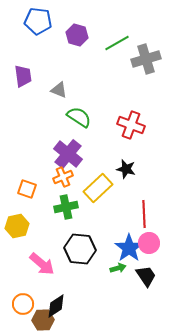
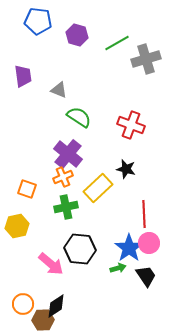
pink arrow: moved 9 px right
